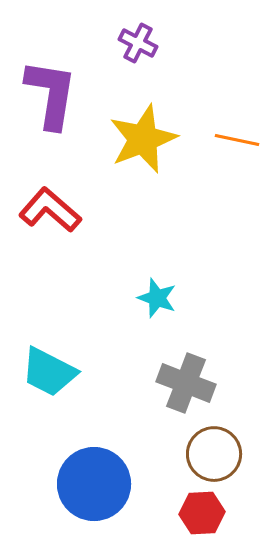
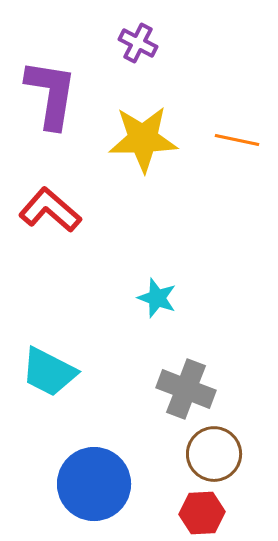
yellow star: rotated 20 degrees clockwise
gray cross: moved 6 px down
